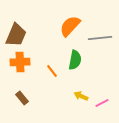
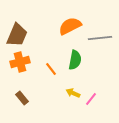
orange semicircle: rotated 20 degrees clockwise
brown trapezoid: moved 1 px right
orange cross: rotated 12 degrees counterclockwise
orange line: moved 1 px left, 2 px up
yellow arrow: moved 8 px left, 3 px up
pink line: moved 11 px left, 4 px up; rotated 24 degrees counterclockwise
